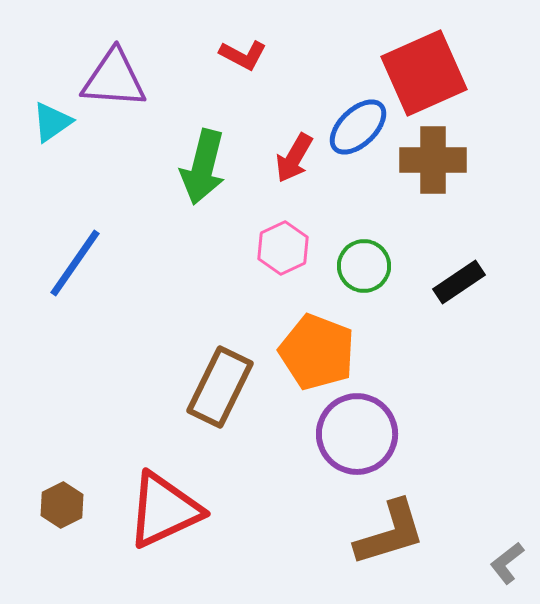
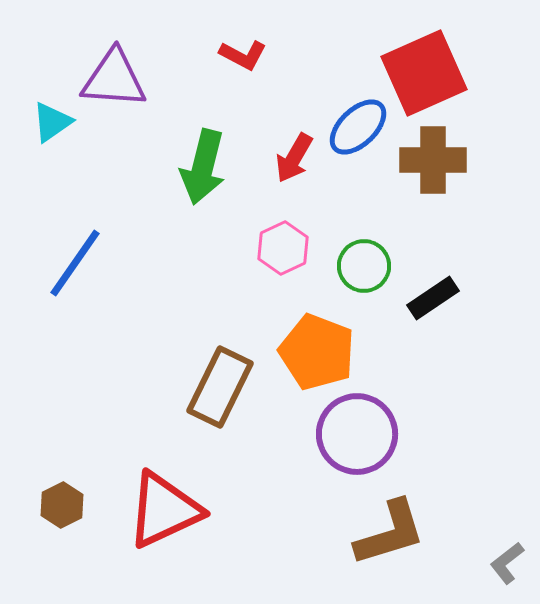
black rectangle: moved 26 px left, 16 px down
